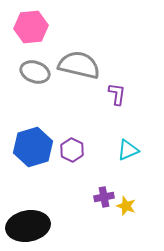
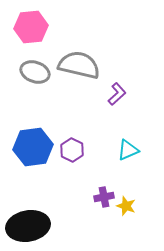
purple L-shape: rotated 40 degrees clockwise
blue hexagon: rotated 9 degrees clockwise
